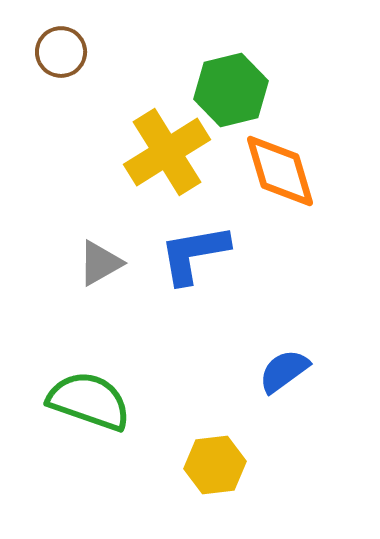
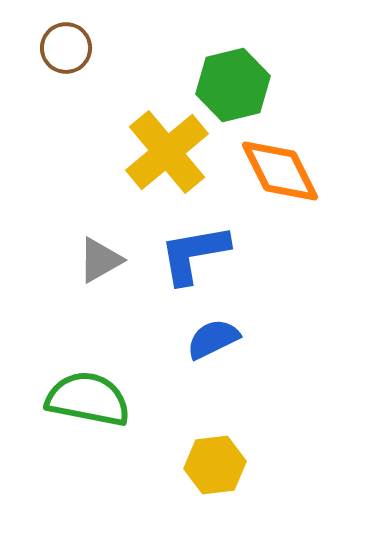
brown circle: moved 5 px right, 4 px up
green hexagon: moved 2 px right, 5 px up
yellow cross: rotated 8 degrees counterclockwise
orange diamond: rotated 10 degrees counterclockwise
gray triangle: moved 3 px up
blue semicircle: moved 71 px left, 32 px up; rotated 10 degrees clockwise
green semicircle: moved 1 px left, 2 px up; rotated 8 degrees counterclockwise
